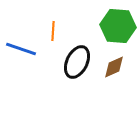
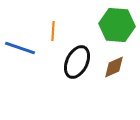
green hexagon: moved 1 px left, 1 px up
blue line: moved 1 px left, 1 px up
